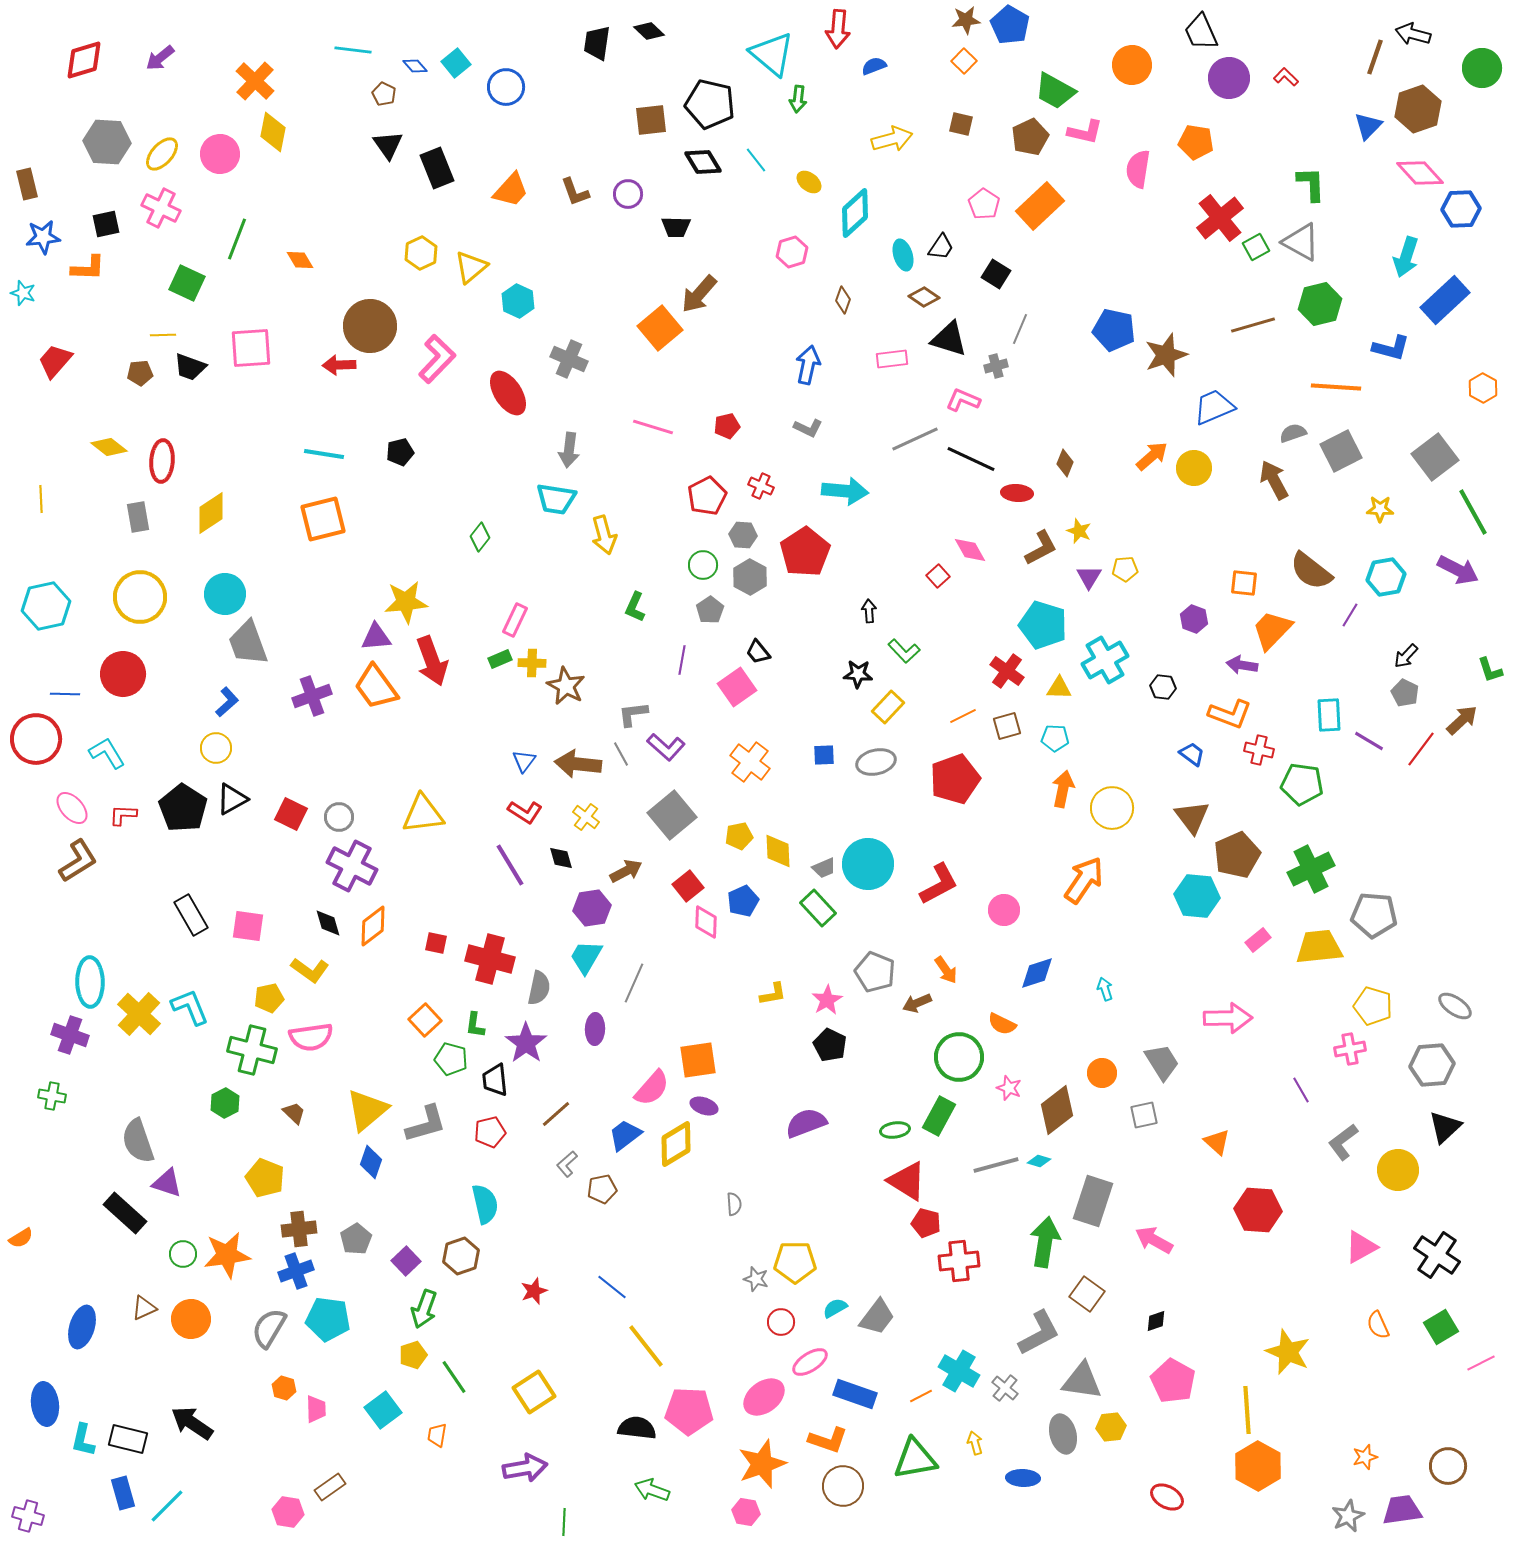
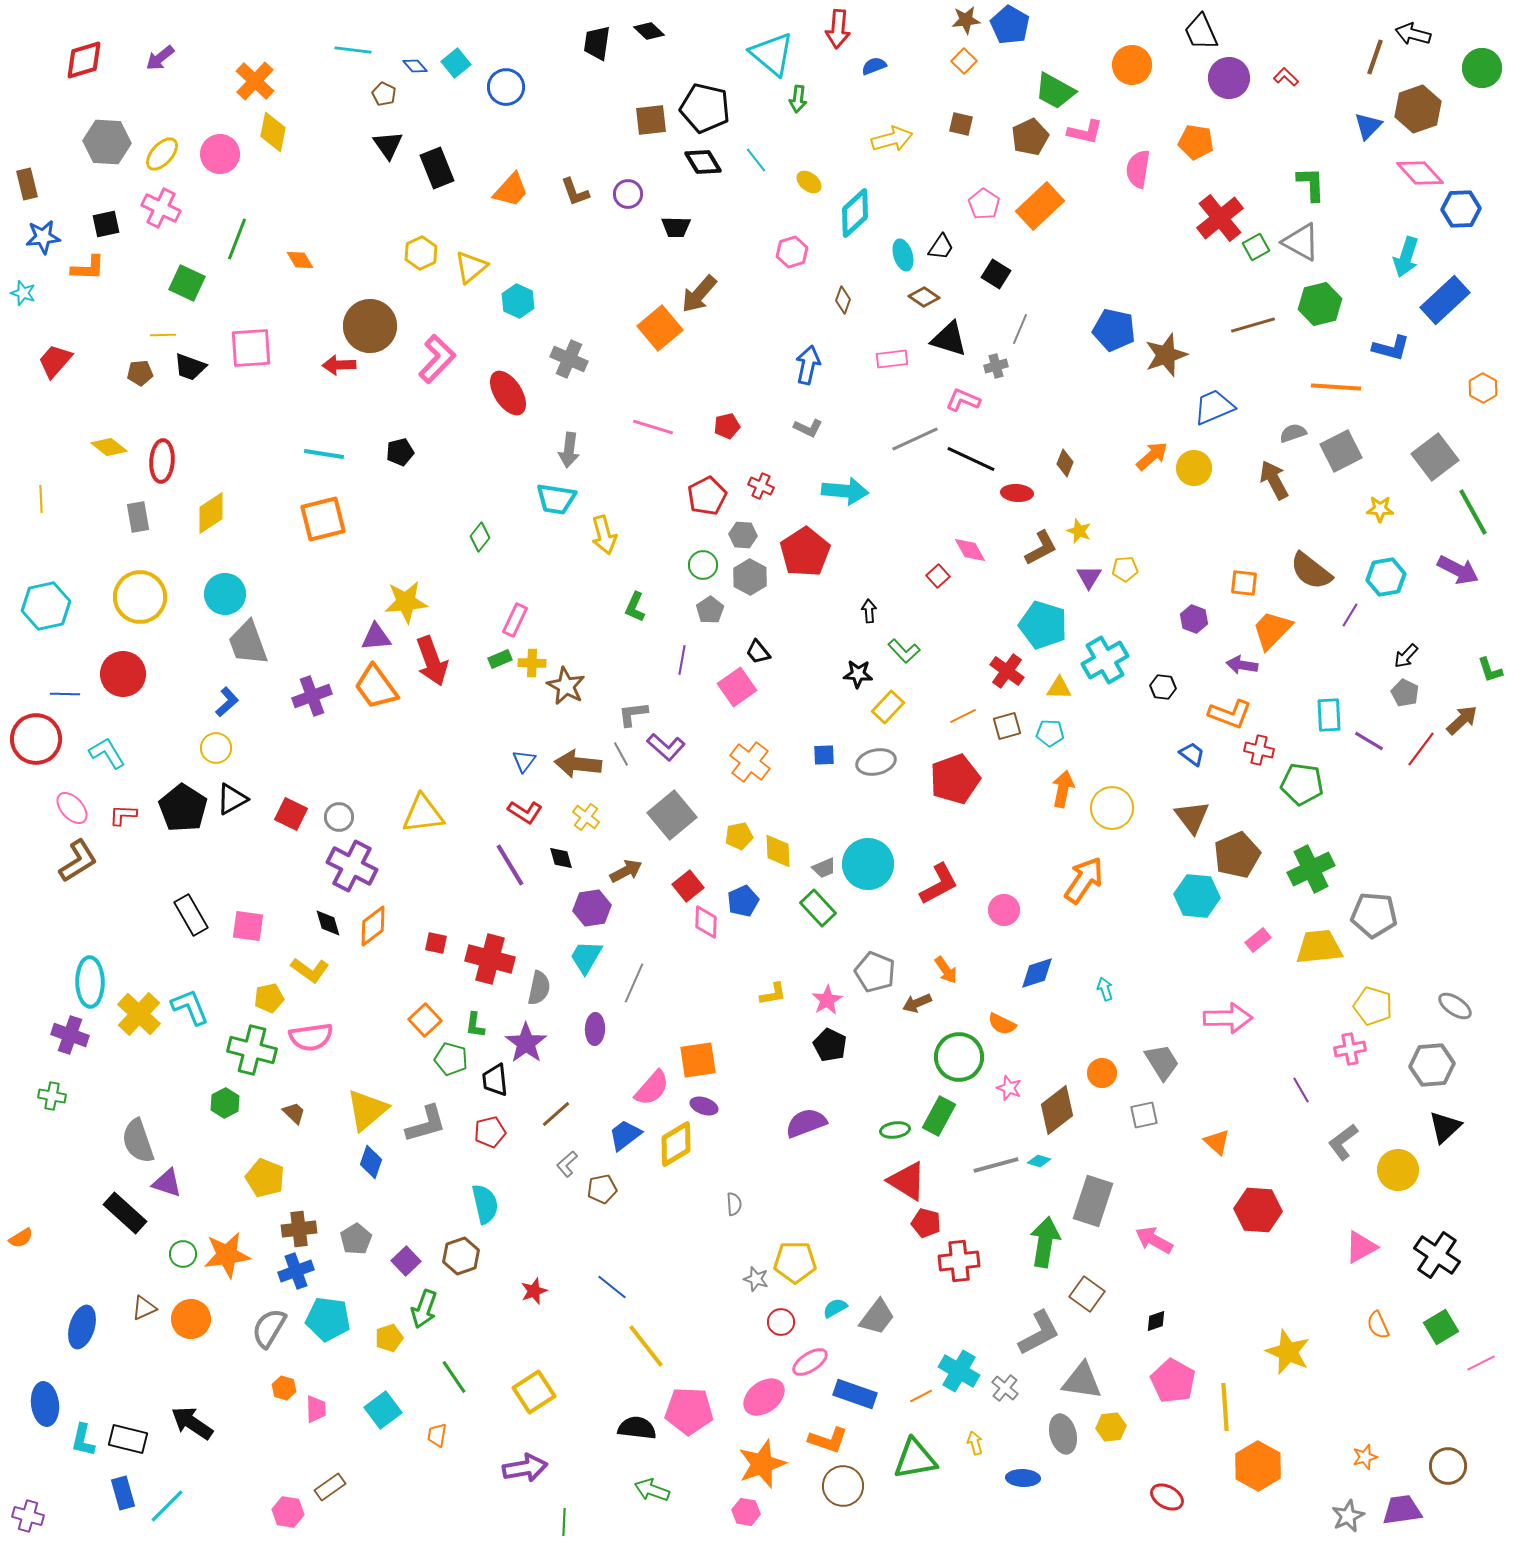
black pentagon at (710, 104): moved 5 px left, 4 px down
cyan pentagon at (1055, 738): moved 5 px left, 5 px up
yellow pentagon at (413, 1355): moved 24 px left, 17 px up
yellow line at (1247, 1410): moved 22 px left, 3 px up
